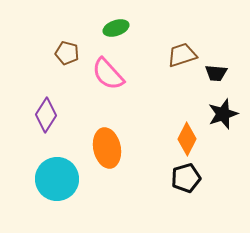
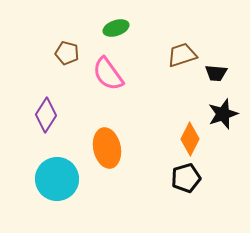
pink semicircle: rotated 6 degrees clockwise
orange diamond: moved 3 px right
